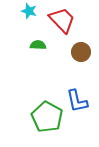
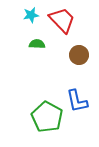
cyan star: moved 2 px right, 4 px down; rotated 28 degrees counterclockwise
green semicircle: moved 1 px left, 1 px up
brown circle: moved 2 px left, 3 px down
